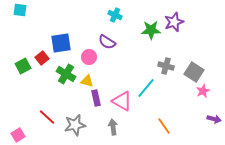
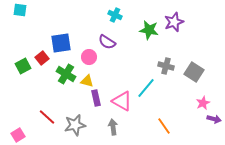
green star: moved 2 px left; rotated 12 degrees clockwise
pink star: moved 12 px down
